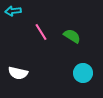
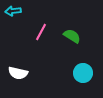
pink line: rotated 60 degrees clockwise
